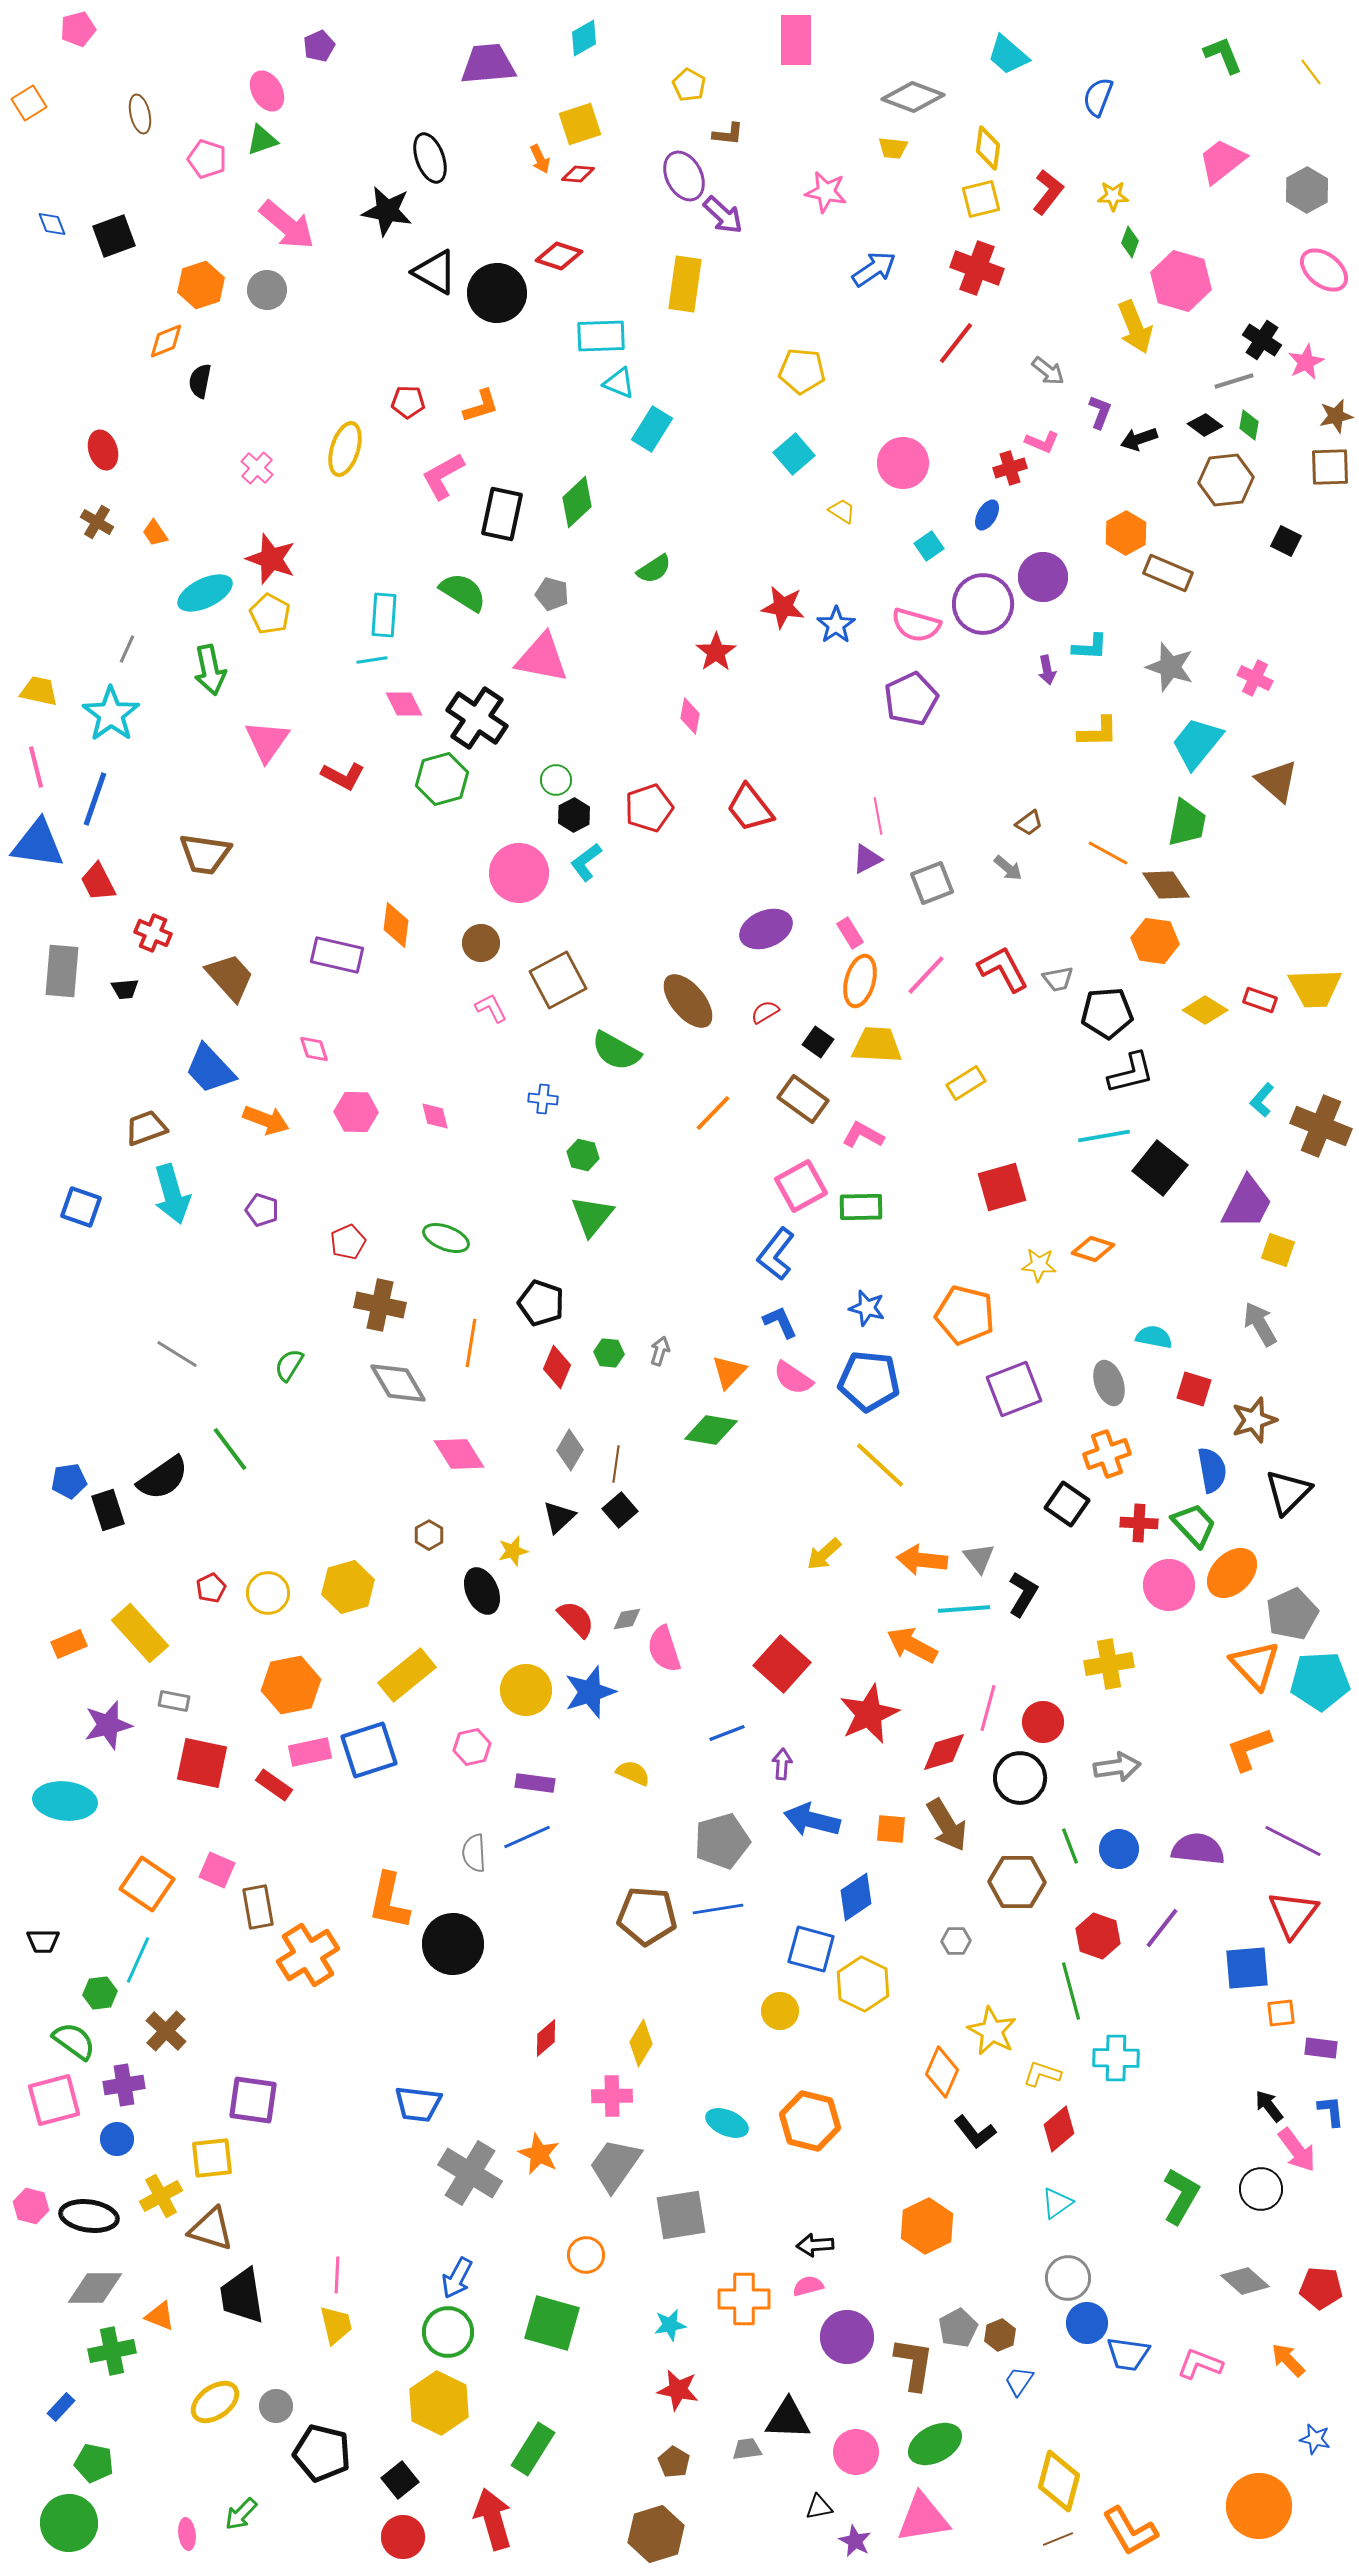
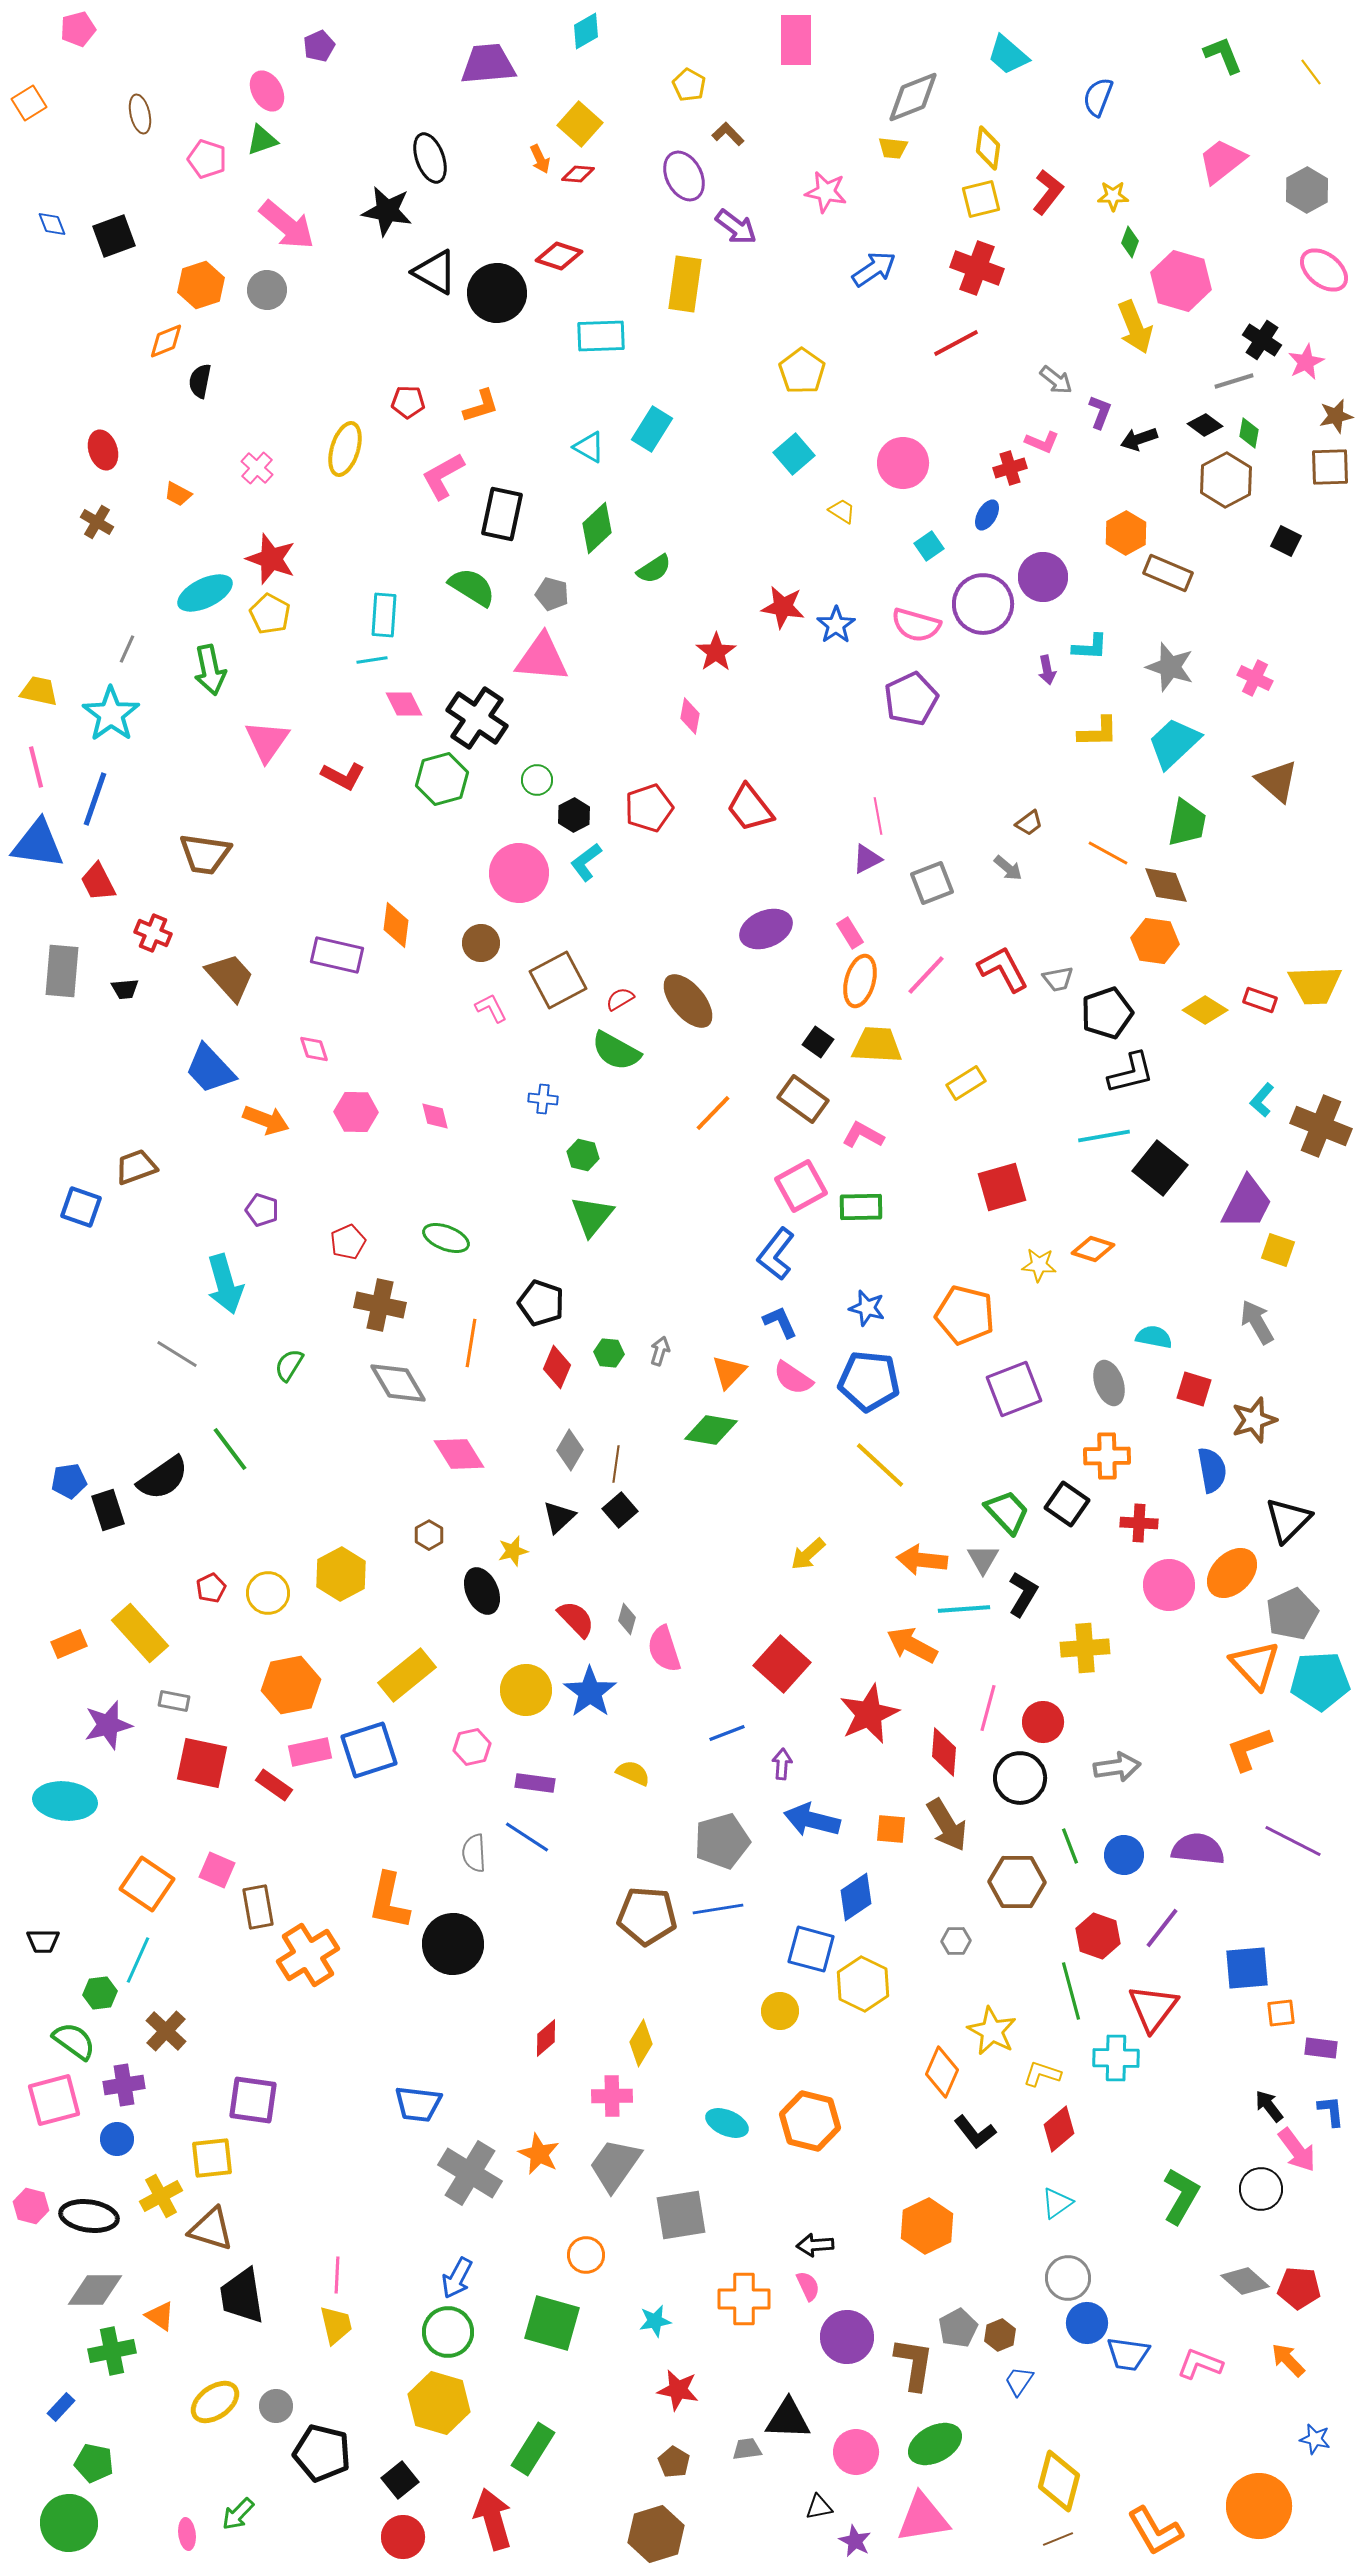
cyan diamond at (584, 38): moved 2 px right, 7 px up
gray diamond at (913, 97): rotated 42 degrees counterclockwise
yellow square at (580, 124): rotated 30 degrees counterclockwise
brown L-shape at (728, 134): rotated 140 degrees counterclockwise
purple arrow at (723, 215): moved 13 px right, 12 px down; rotated 6 degrees counterclockwise
red line at (956, 343): rotated 24 degrees clockwise
yellow pentagon at (802, 371): rotated 30 degrees clockwise
gray arrow at (1048, 371): moved 8 px right, 9 px down
cyan triangle at (619, 383): moved 30 px left, 64 px down; rotated 8 degrees clockwise
green diamond at (1249, 425): moved 8 px down
brown hexagon at (1226, 480): rotated 22 degrees counterclockwise
green diamond at (577, 502): moved 20 px right, 26 px down
orange trapezoid at (155, 533): moved 23 px right, 39 px up; rotated 28 degrees counterclockwise
green semicircle at (463, 592): moved 9 px right, 5 px up
pink triangle at (542, 658): rotated 6 degrees counterclockwise
cyan trapezoid at (1197, 743): moved 23 px left; rotated 8 degrees clockwise
green circle at (556, 780): moved 19 px left
brown diamond at (1166, 885): rotated 12 degrees clockwise
yellow trapezoid at (1315, 988): moved 3 px up
red semicircle at (765, 1012): moved 145 px left, 13 px up
black pentagon at (1107, 1013): rotated 15 degrees counterclockwise
brown trapezoid at (146, 1128): moved 10 px left, 39 px down
cyan arrow at (172, 1194): moved 53 px right, 90 px down
gray arrow at (1260, 1324): moved 3 px left, 2 px up
orange cross at (1107, 1454): moved 2 px down; rotated 18 degrees clockwise
black triangle at (1288, 1492): moved 28 px down
green trapezoid at (1194, 1525): moved 187 px left, 13 px up
yellow arrow at (824, 1554): moved 16 px left
gray triangle at (979, 1558): moved 4 px right, 1 px down; rotated 8 degrees clockwise
yellow hexagon at (348, 1587): moved 7 px left, 13 px up; rotated 12 degrees counterclockwise
gray diamond at (627, 1619): rotated 64 degrees counterclockwise
yellow cross at (1109, 1664): moved 24 px left, 16 px up; rotated 6 degrees clockwise
blue star at (590, 1692): rotated 18 degrees counterclockwise
red diamond at (944, 1752): rotated 69 degrees counterclockwise
blue line at (527, 1837): rotated 57 degrees clockwise
blue circle at (1119, 1849): moved 5 px right, 6 px down
red triangle at (1293, 1914): moved 140 px left, 94 px down
pink semicircle at (808, 2286): rotated 80 degrees clockwise
gray diamond at (95, 2288): moved 2 px down
red pentagon at (1321, 2288): moved 22 px left
orange triangle at (160, 2316): rotated 12 degrees clockwise
cyan star at (670, 2325): moved 15 px left, 4 px up
yellow hexagon at (439, 2403): rotated 10 degrees counterclockwise
green arrow at (241, 2514): moved 3 px left
orange L-shape at (1130, 2531): moved 25 px right
